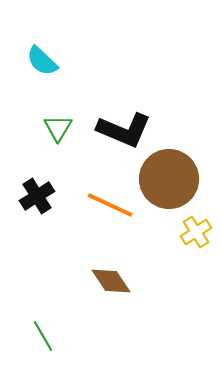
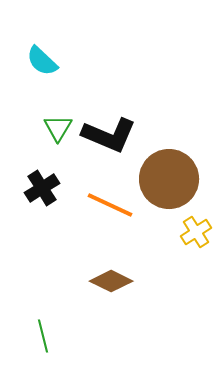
black L-shape: moved 15 px left, 5 px down
black cross: moved 5 px right, 8 px up
brown diamond: rotated 30 degrees counterclockwise
green line: rotated 16 degrees clockwise
